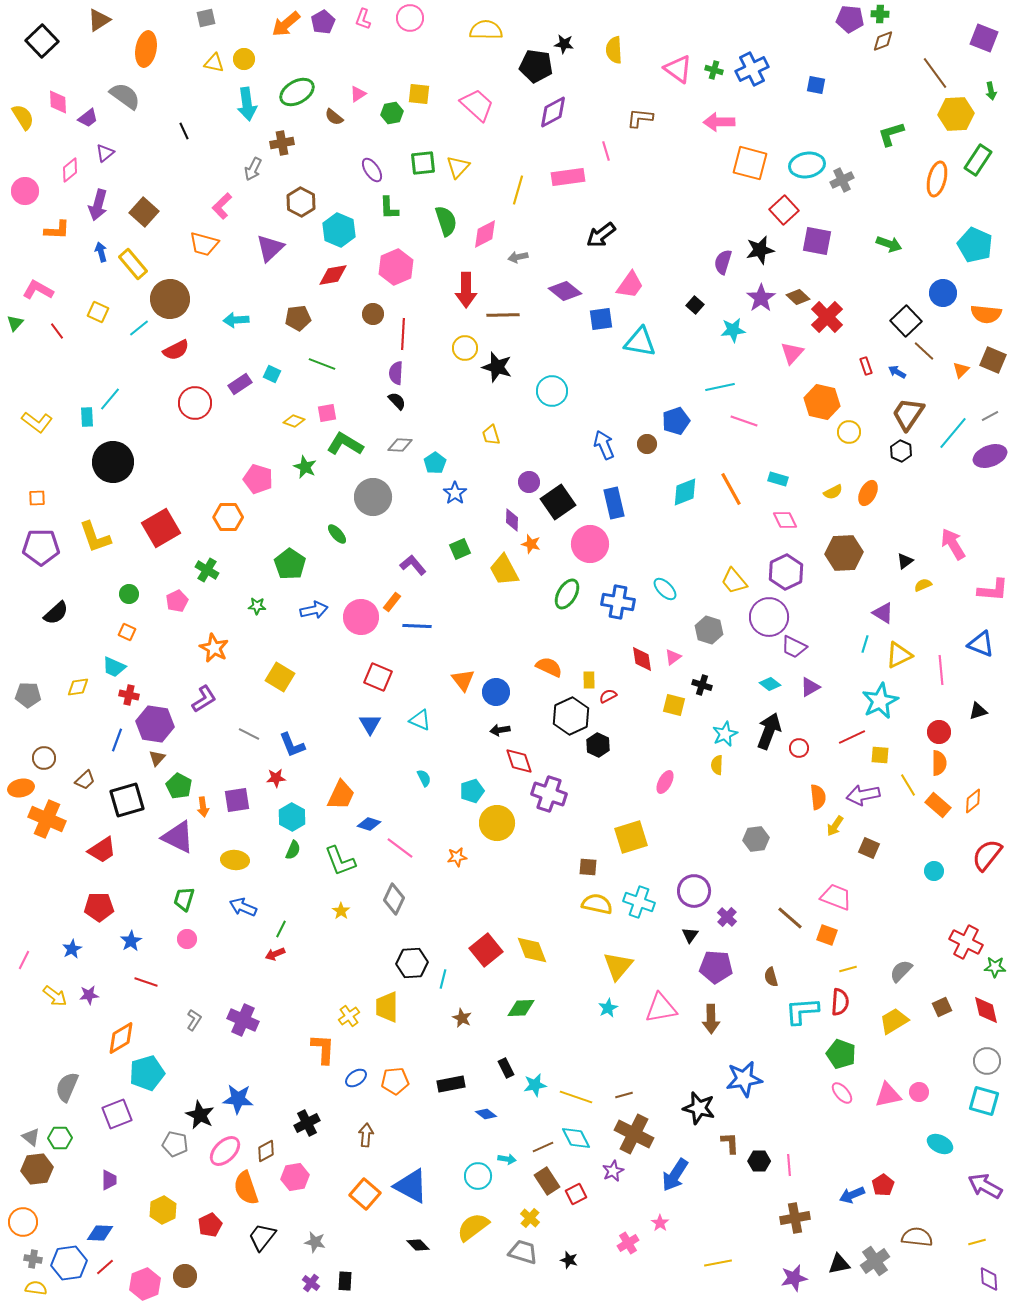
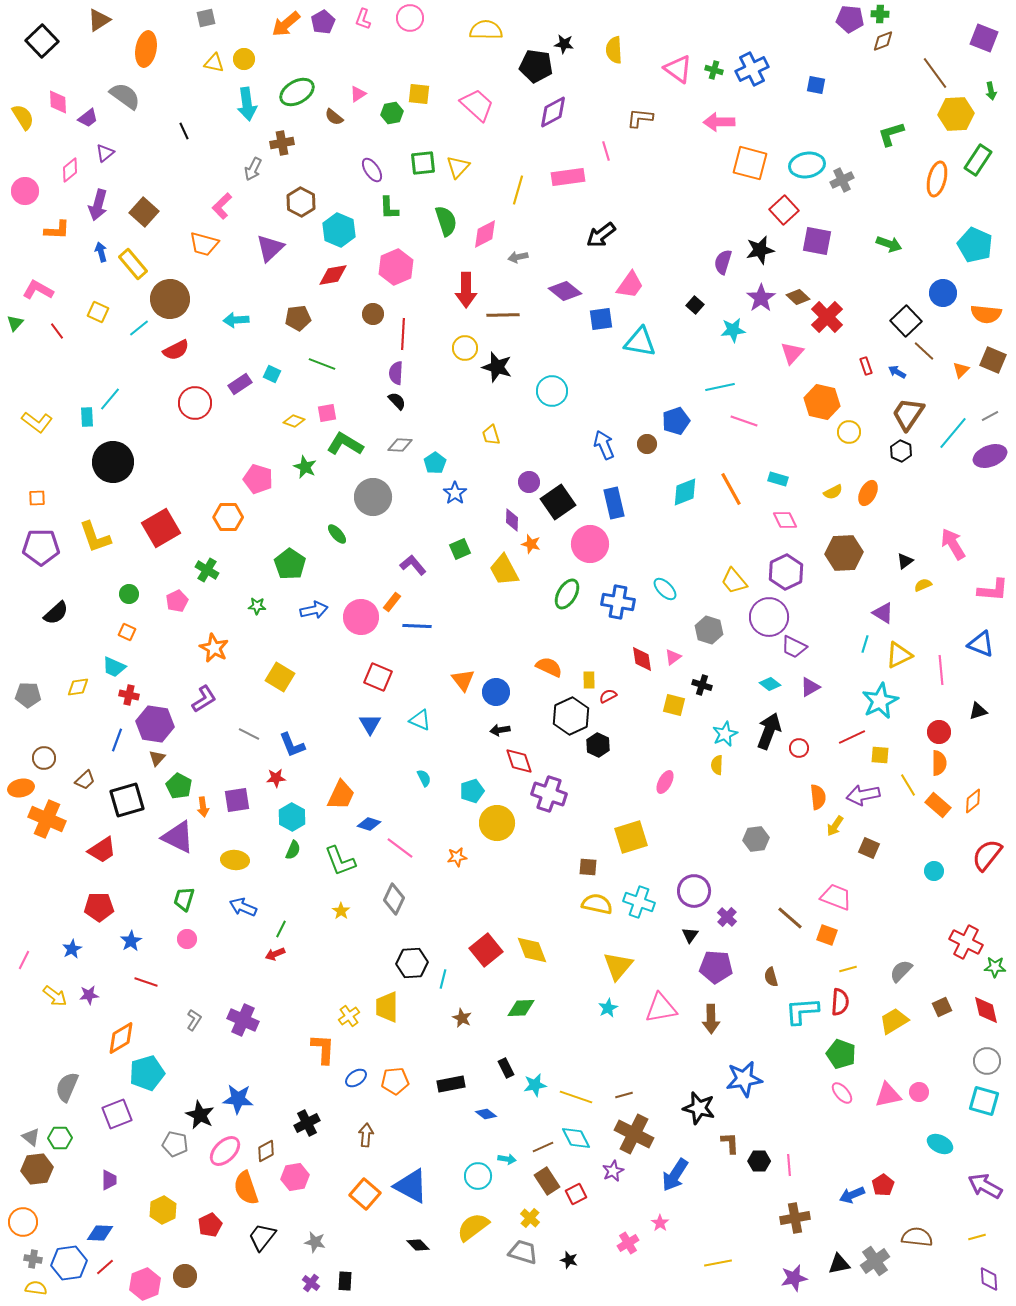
yellow line at (977, 1242): moved 5 px up
